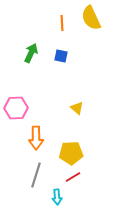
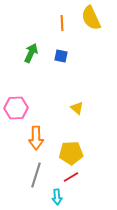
red line: moved 2 px left
